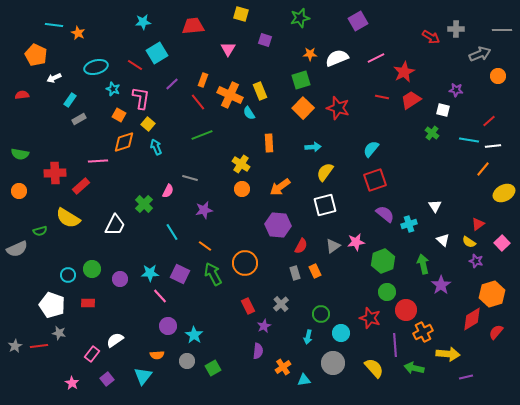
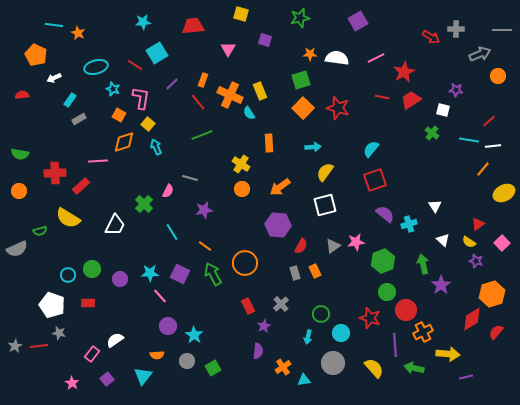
white semicircle at (337, 58): rotated 30 degrees clockwise
